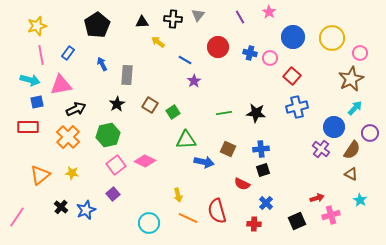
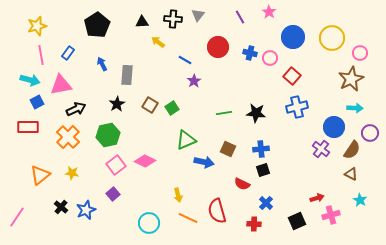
blue square at (37, 102): rotated 16 degrees counterclockwise
cyan arrow at (355, 108): rotated 49 degrees clockwise
green square at (173, 112): moved 1 px left, 4 px up
green triangle at (186, 140): rotated 20 degrees counterclockwise
